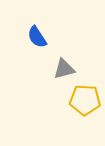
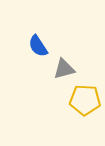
blue semicircle: moved 1 px right, 9 px down
